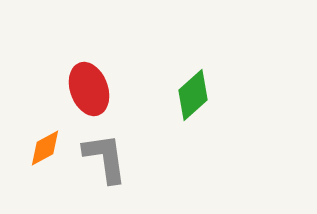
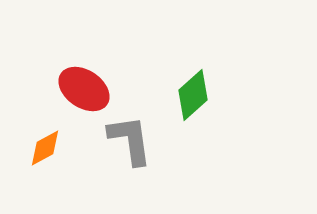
red ellipse: moved 5 px left; rotated 36 degrees counterclockwise
gray L-shape: moved 25 px right, 18 px up
